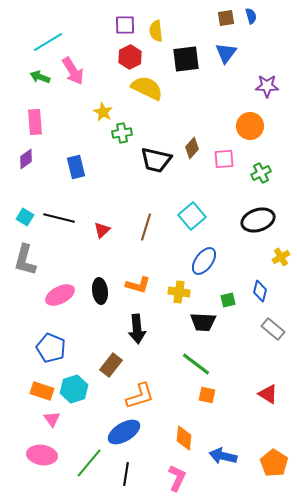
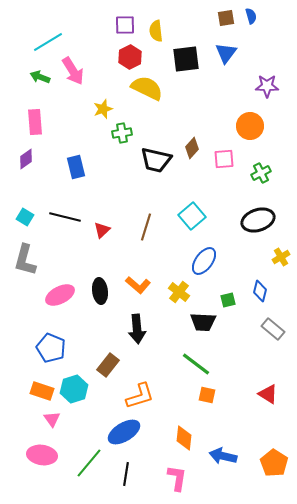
yellow star at (103, 112): moved 3 px up; rotated 24 degrees clockwise
black line at (59, 218): moved 6 px right, 1 px up
orange L-shape at (138, 285): rotated 25 degrees clockwise
yellow cross at (179, 292): rotated 30 degrees clockwise
brown rectangle at (111, 365): moved 3 px left
pink L-shape at (177, 478): rotated 16 degrees counterclockwise
